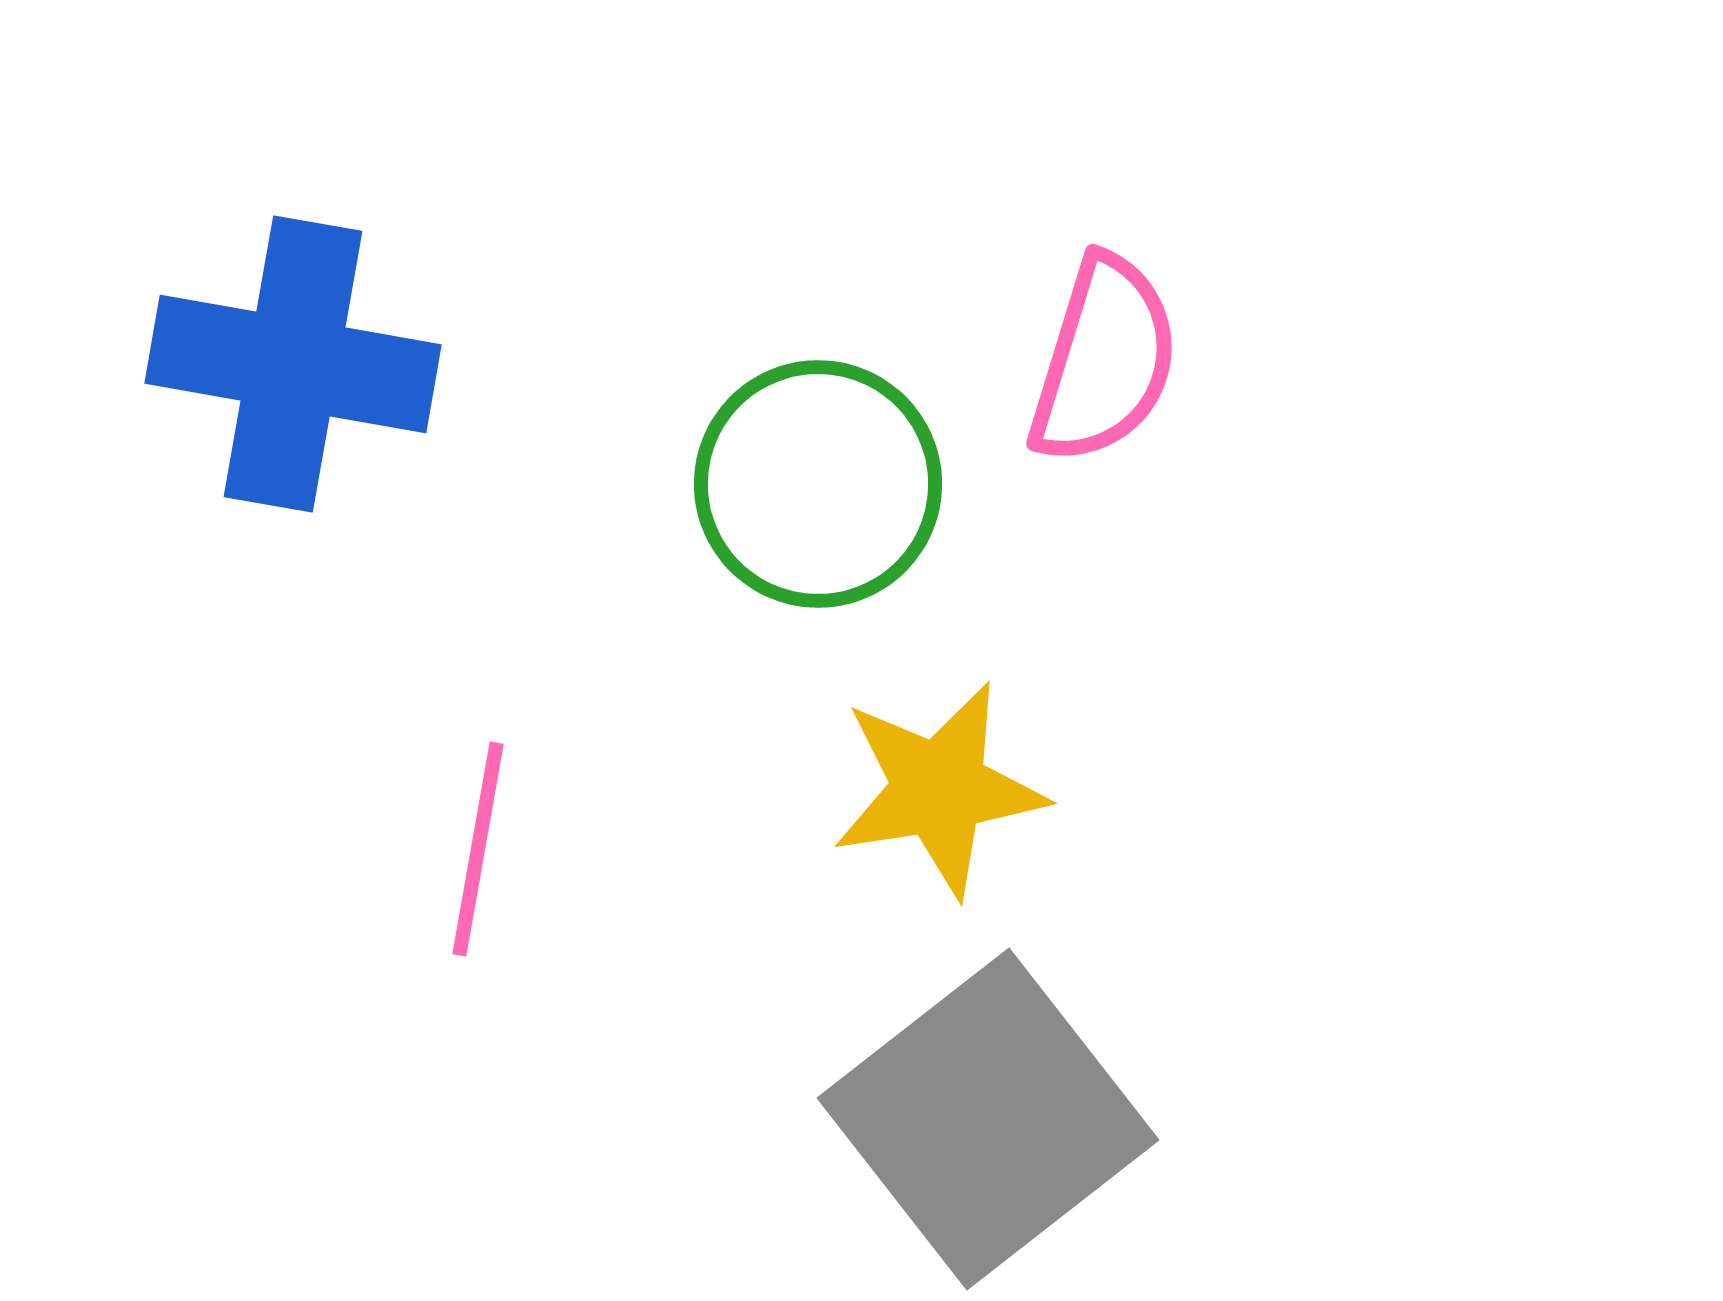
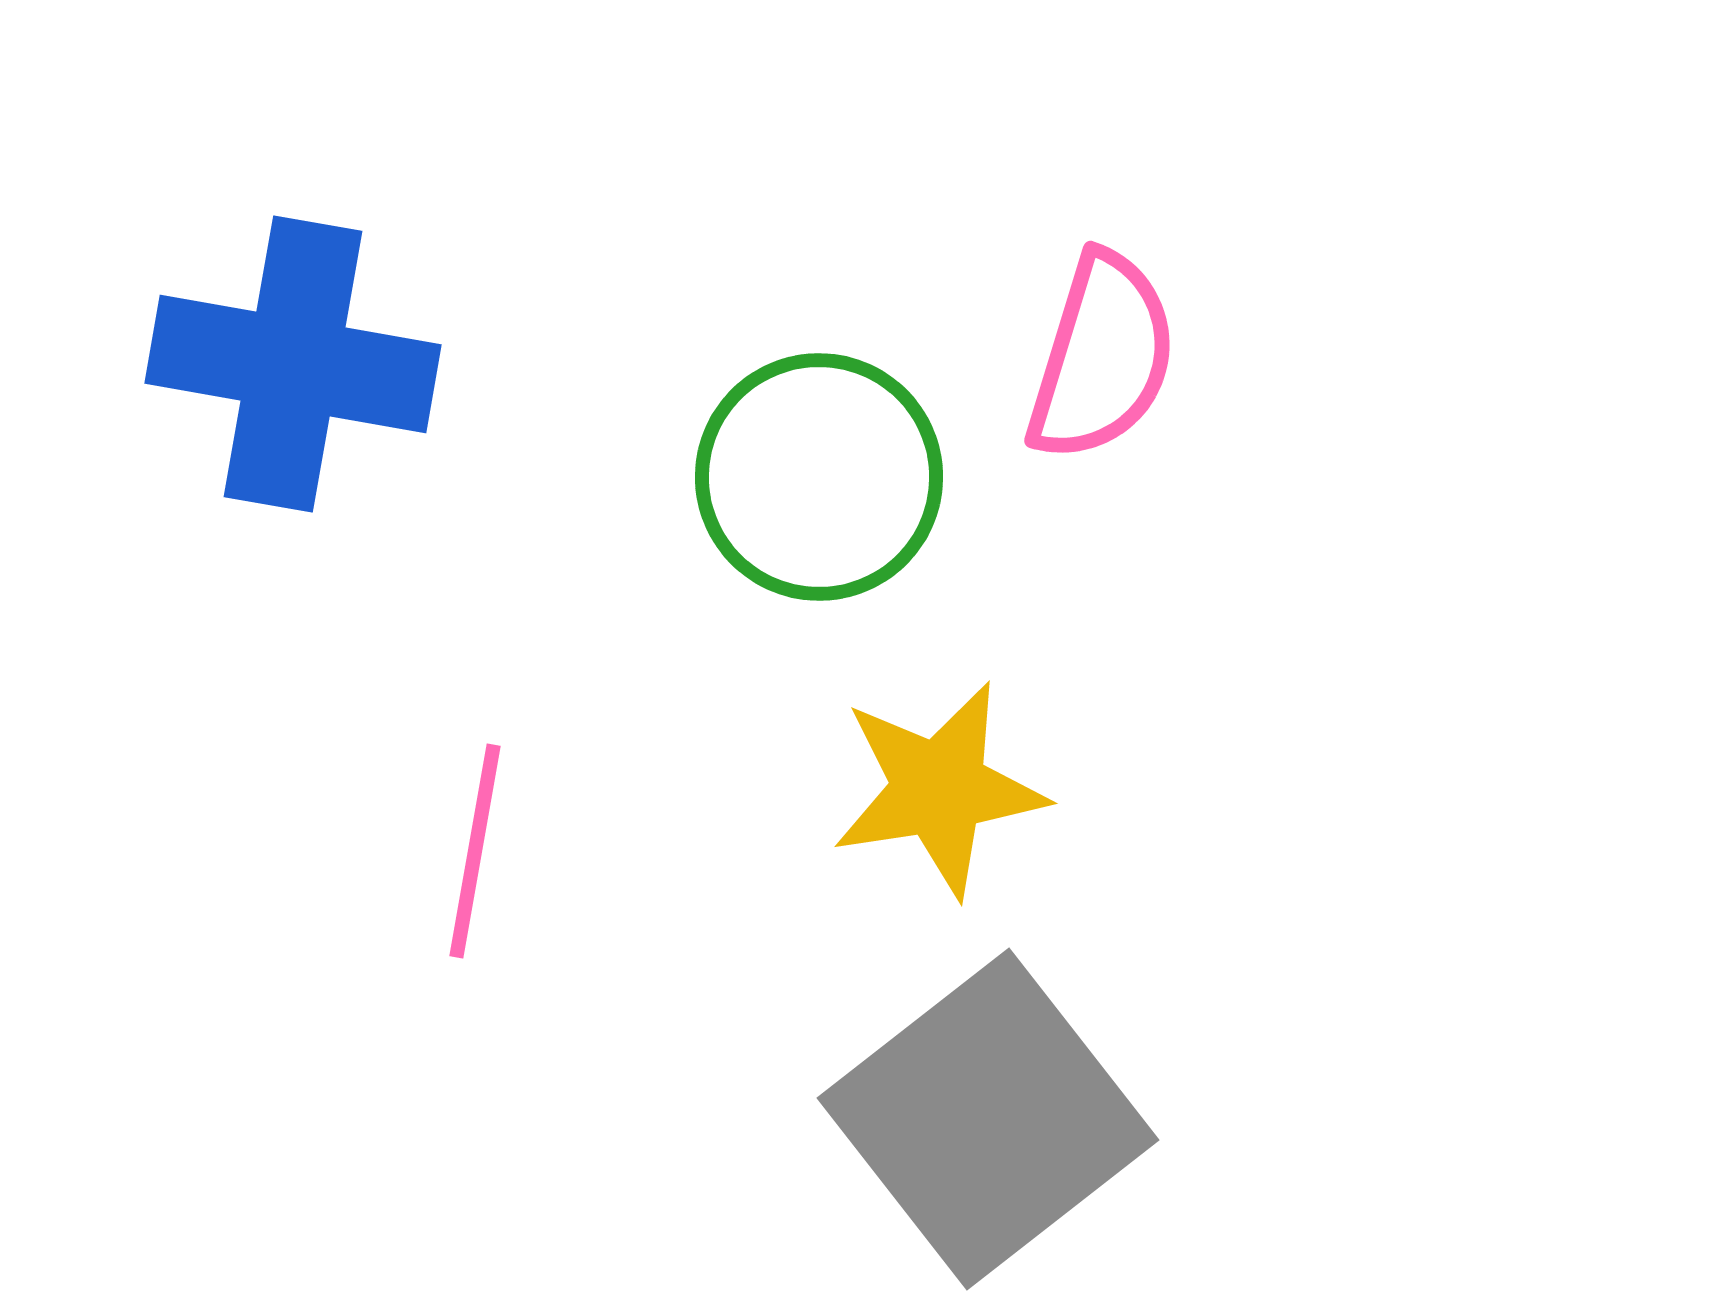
pink semicircle: moved 2 px left, 3 px up
green circle: moved 1 px right, 7 px up
pink line: moved 3 px left, 2 px down
